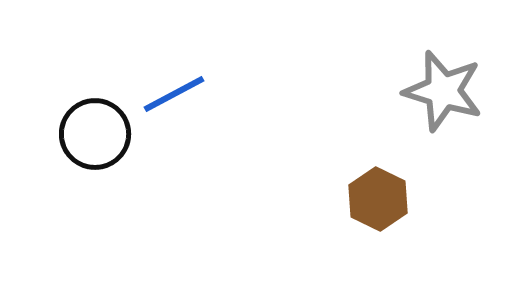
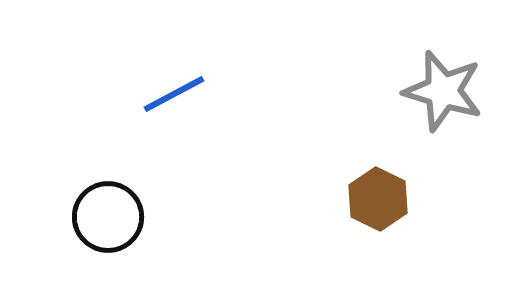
black circle: moved 13 px right, 83 px down
